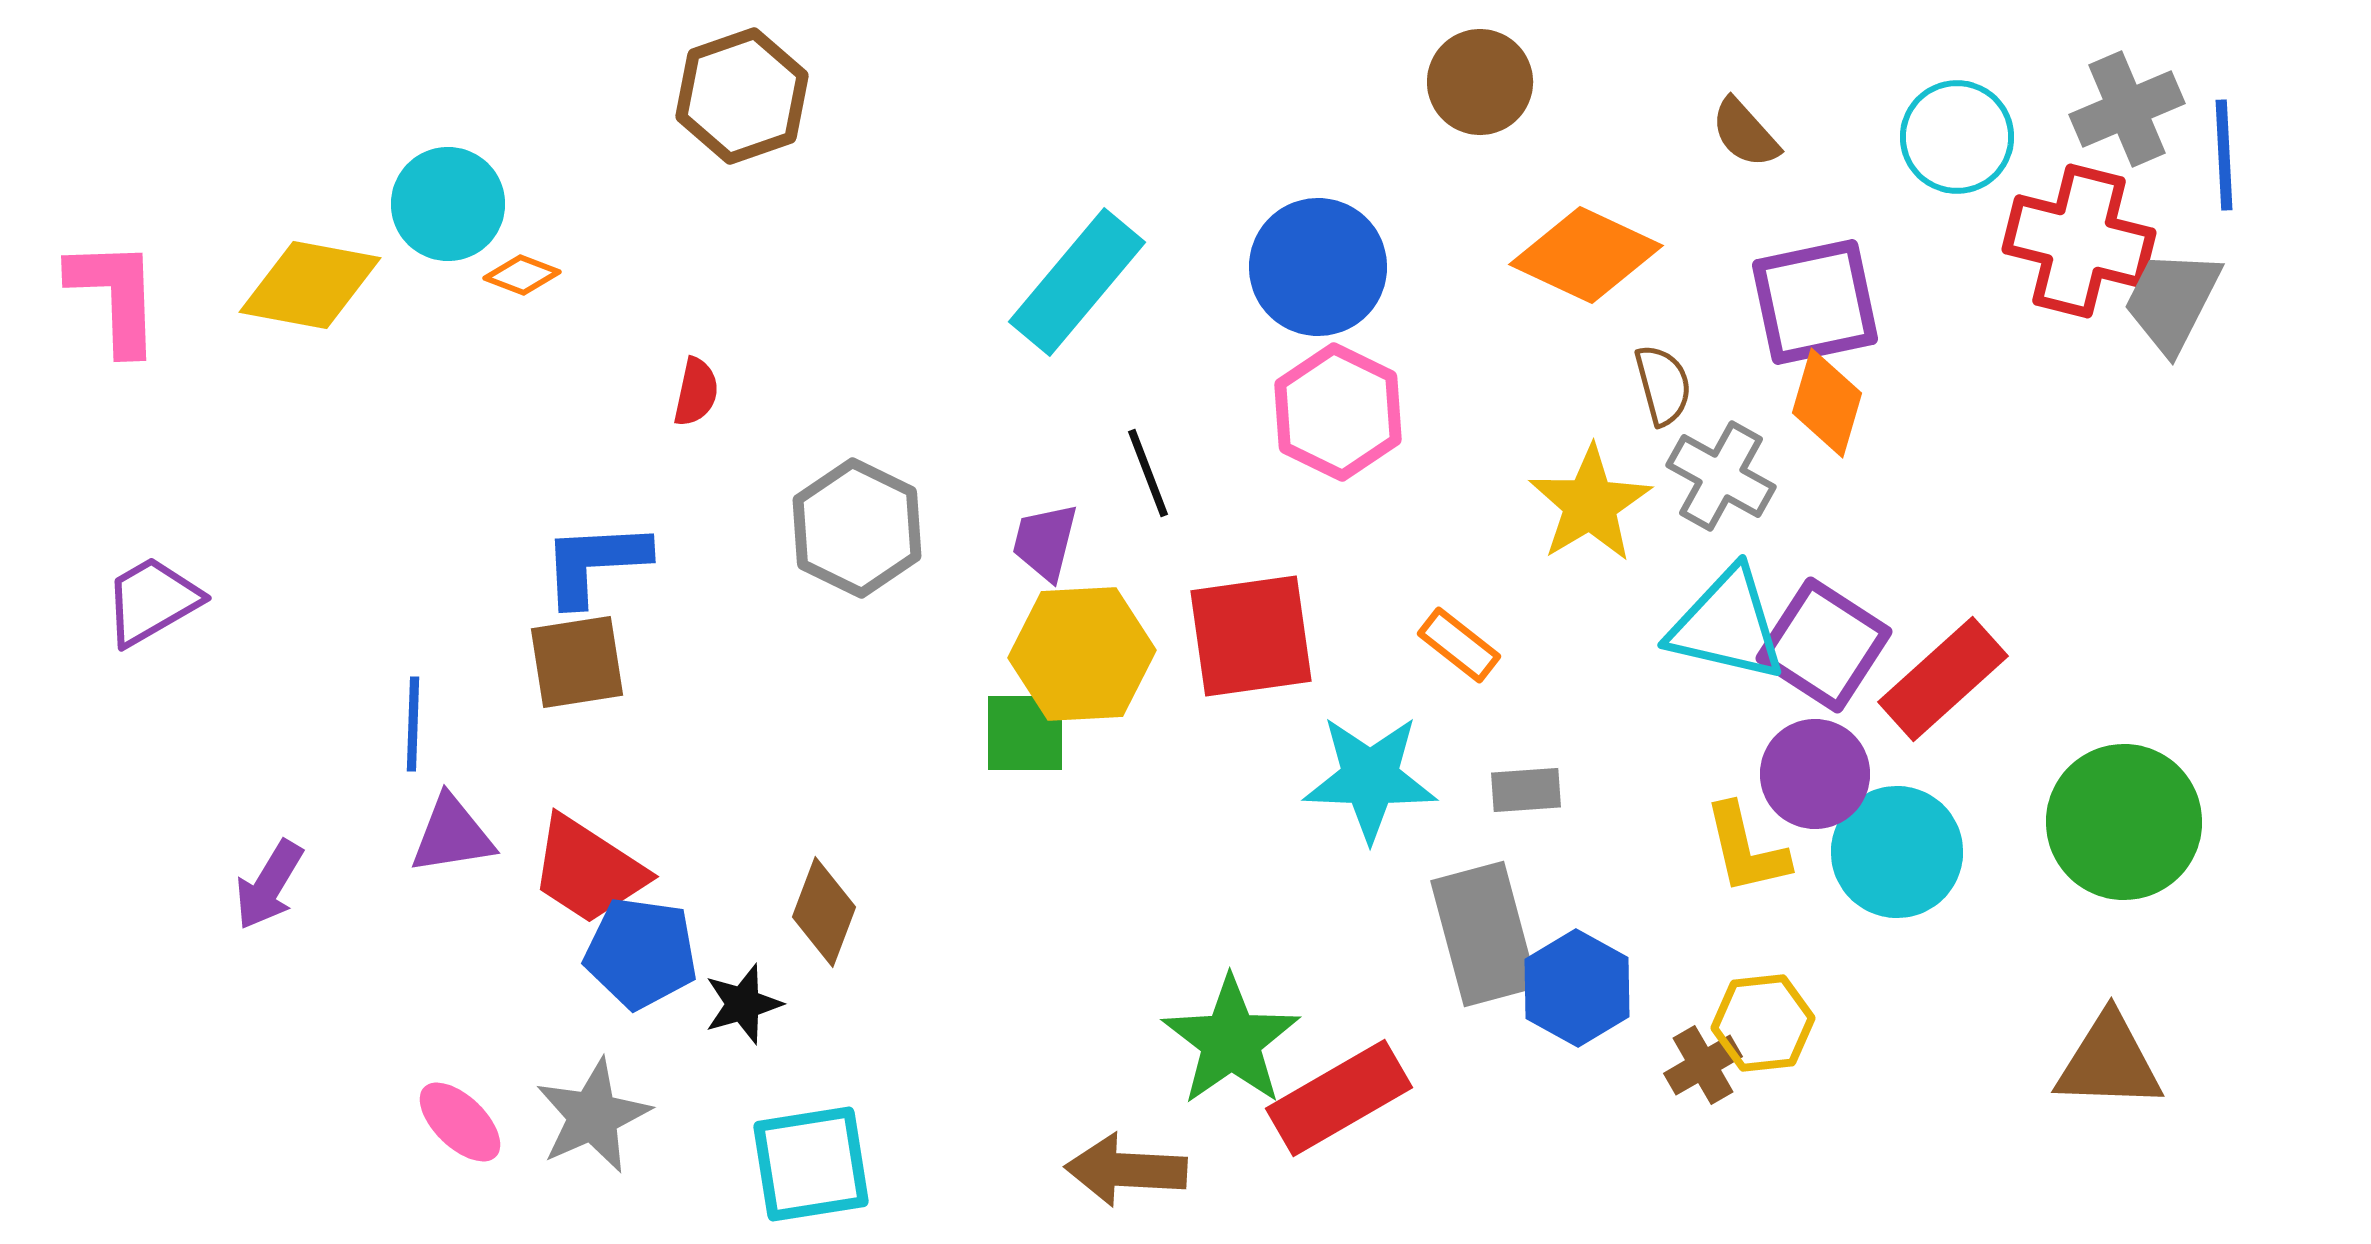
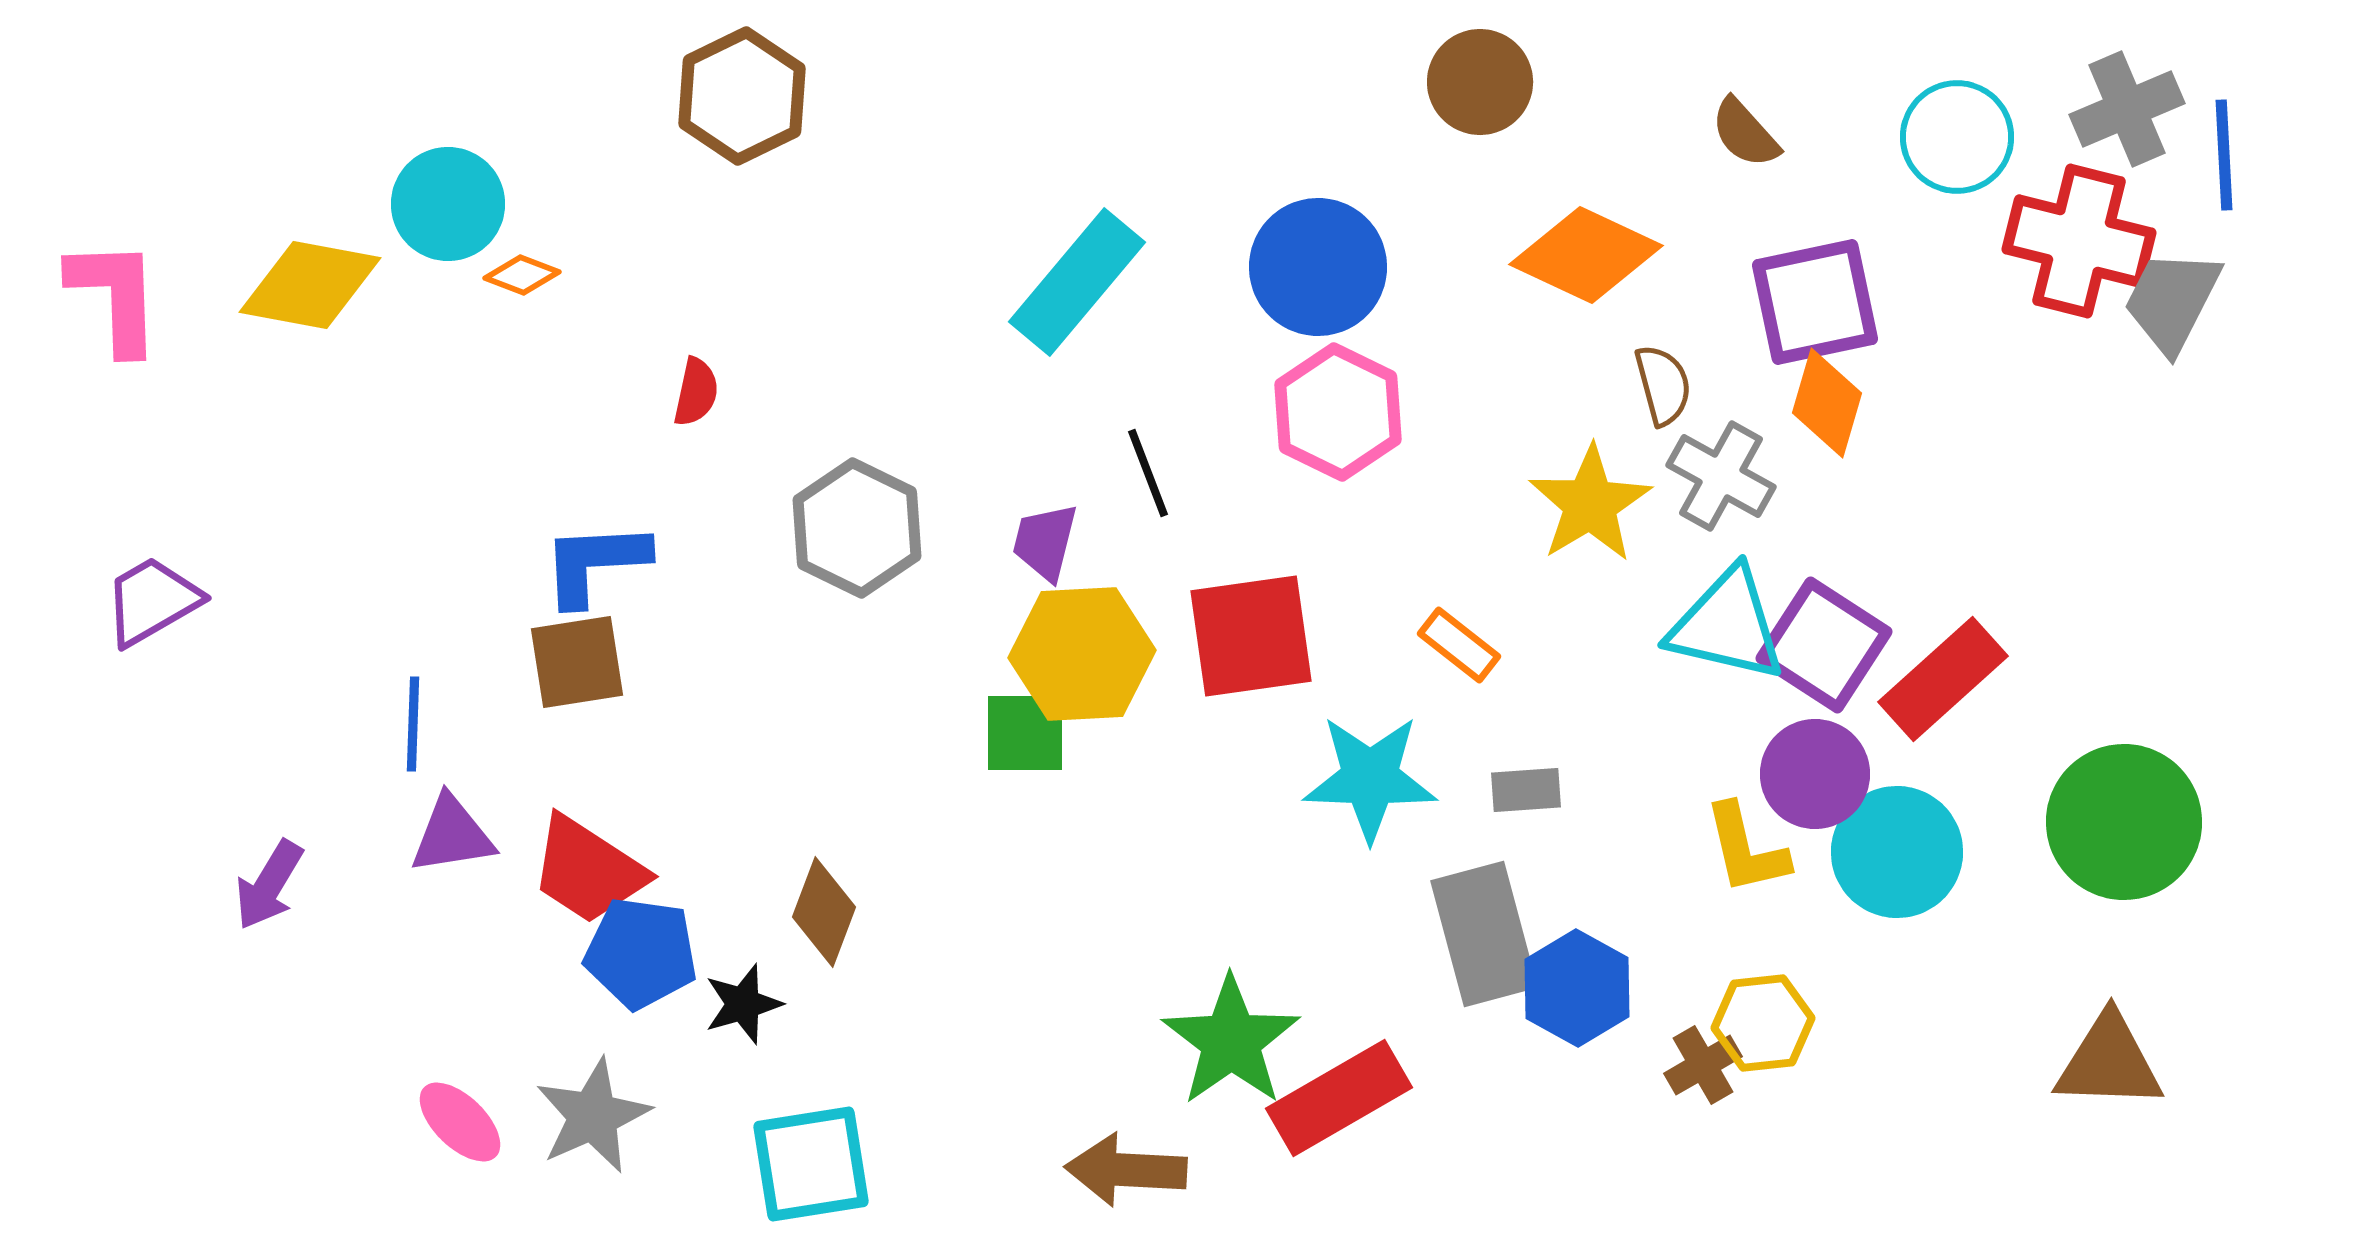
brown hexagon at (742, 96): rotated 7 degrees counterclockwise
